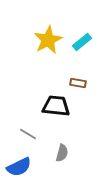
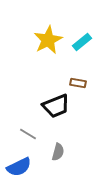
black trapezoid: rotated 152 degrees clockwise
gray semicircle: moved 4 px left, 1 px up
